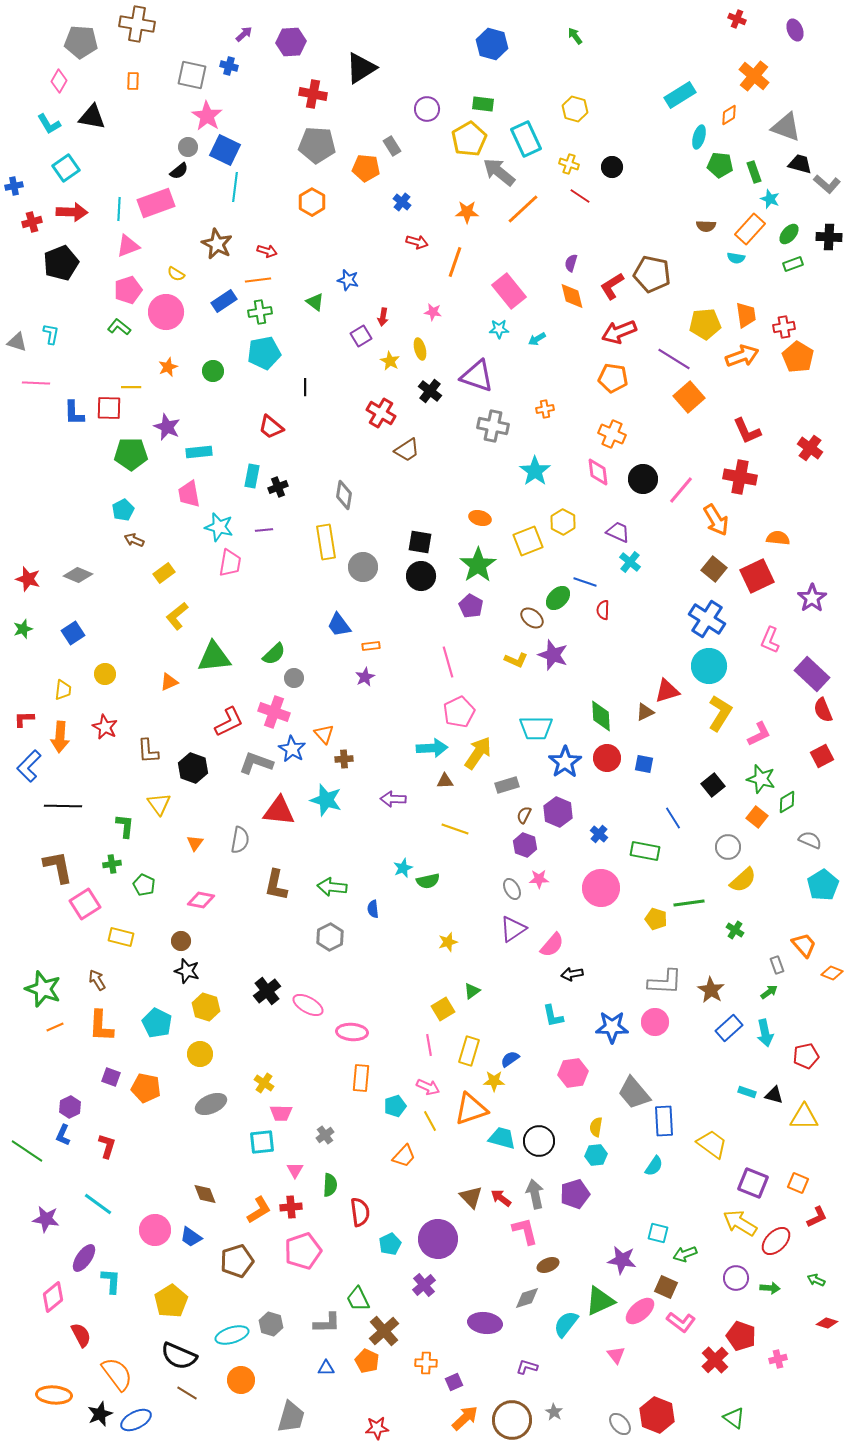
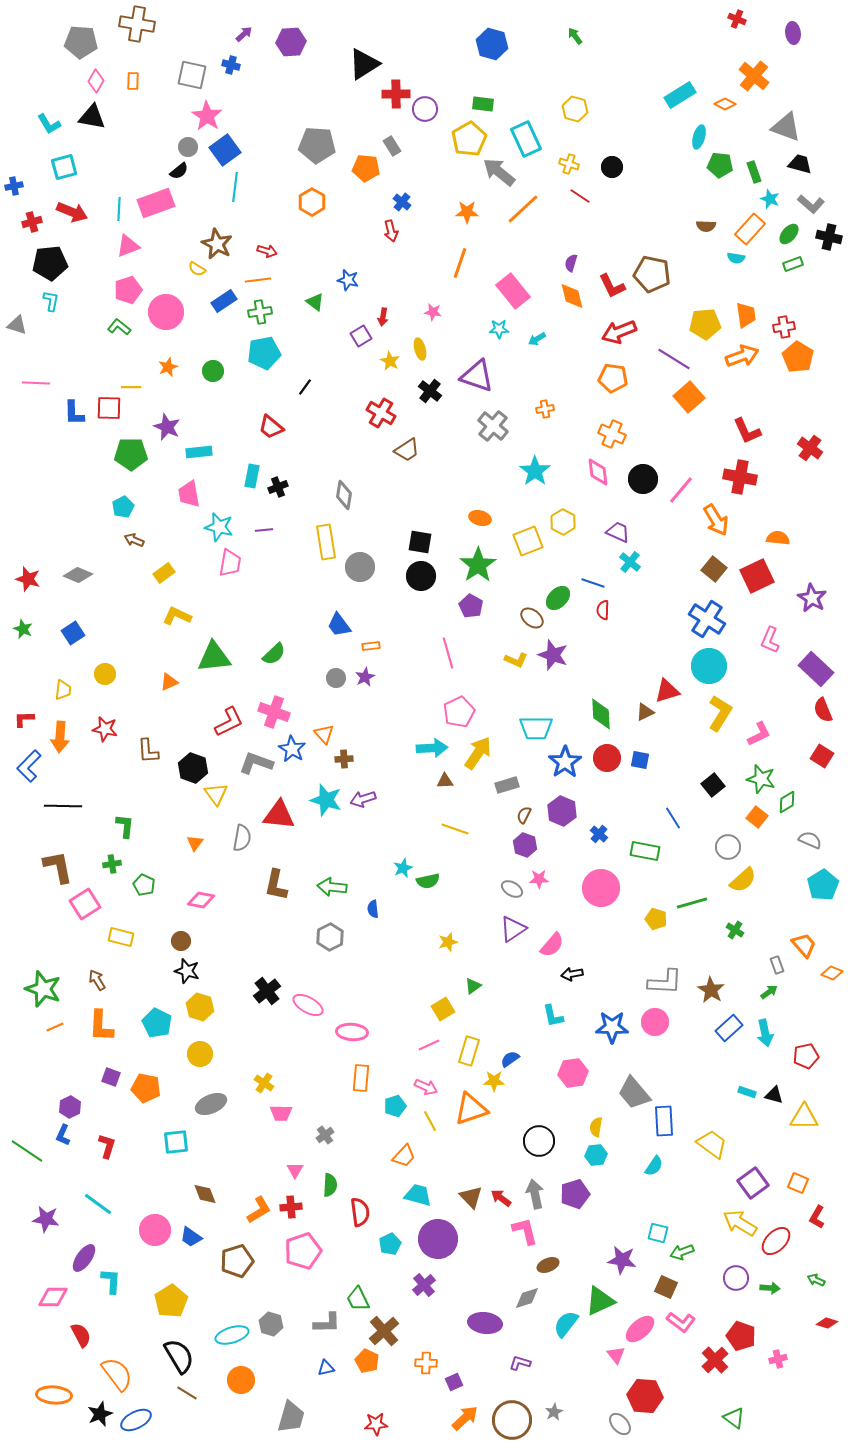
purple ellipse at (795, 30): moved 2 px left, 3 px down; rotated 15 degrees clockwise
blue cross at (229, 66): moved 2 px right, 1 px up
black triangle at (361, 68): moved 3 px right, 4 px up
pink diamond at (59, 81): moved 37 px right
red cross at (313, 94): moved 83 px right; rotated 12 degrees counterclockwise
purple circle at (427, 109): moved 2 px left
orange diamond at (729, 115): moved 4 px left, 11 px up; rotated 60 degrees clockwise
blue square at (225, 150): rotated 28 degrees clockwise
cyan square at (66, 168): moved 2 px left, 1 px up; rotated 20 degrees clockwise
gray L-shape at (827, 184): moved 16 px left, 20 px down
red arrow at (72, 212): rotated 20 degrees clockwise
black cross at (829, 237): rotated 10 degrees clockwise
red arrow at (417, 242): moved 26 px left, 11 px up; rotated 60 degrees clockwise
orange line at (455, 262): moved 5 px right, 1 px down
black pentagon at (61, 263): moved 11 px left; rotated 16 degrees clockwise
yellow semicircle at (176, 274): moved 21 px right, 5 px up
red L-shape at (612, 286): rotated 84 degrees counterclockwise
pink rectangle at (509, 291): moved 4 px right
cyan L-shape at (51, 334): moved 33 px up
gray triangle at (17, 342): moved 17 px up
black line at (305, 387): rotated 36 degrees clockwise
gray cross at (493, 426): rotated 28 degrees clockwise
cyan pentagon at (123, 510): moved 3 px up
gray circle at (363, 567): moved 3 px left
blue line at (585, 582): moved 8 px right, 1 px down
purple star at (812, 598): rotated 8 degrees counterclockwise
yellow L-shape at (177, 616): rotated 64 degrees clockwise
green star at (23, 629): rotated 30 degrees counterclockwise
pink line at (448, 662): moved 9 px up
purple rectangle at (812, 674): moved 4 px right, 5 px up
gray circle at (294, 678): moved 42 px right
green diamond at (601, 716): moved 2 px up
red star at (105, 727): moved 2 px down; rotated 15 degrees counterclockwise
red square at (822, 756): rotated 30 degrees counterclockwise
blue square at (644, 764): moved 4 px left, 4 px up
purple arrow at (393, 799): moved 30 px left; rotated 20 degrees counterclockwise
yellow triangle at (159, 804): moved 57 px right, 10 px up
red triangle at (279, 811): moved 4 px down
purple hexagon at (558, 812): moved 4 px right, 1 px up
gray semicircle at (240, 840): moved 2 px right, 2 px up
gray ellipse at (512, 889): rotated 30 degrees counterclockwise
green line at (689, 903): moved 3 px right; rotated 8 degrees counterclockwise
green triangle at (472, 991): moved 1 px right, 5 px up
yellow hexagon at (206, 1007): moved 6 px left
pink line at (429, 1045): rotated 75 degrees clockwise
pink arrow at (428, 1087): moved 2 px left
cyan trapezoid at (502, 1138): moved 84 px left, 57 px down
cyan square at (262, 1142): moved 86 px left
purple square at (753, 1183): rotated 32 degrees clockwise
red L-shape at (817, 1217): rotated 145 degrees clockwise
green arrow at (685, 1254): moved 3 px left, 2 px up
pink diamond at (53, 1297): rotated 40 degrees clockwise
pink ellipse at (640, 1311): moved 18 px down
black semicircle at (179, 1356): rotated 144 degrees counterclockwise
purple L-shape at (527, 1367): moved 7 px left, 4 px up
blue triangle at (326, 1368): rotated 12 degrees counterclockwise
gray star at (554, 1412): rotated 12 degrees clockwise
red hexagon at (657, 1415): moved 12 px left, 19 px up; rotated 16 degrees counterclockwise
red star at (377, 1428): moved 1 px left, 4 px up
